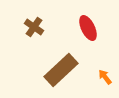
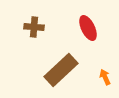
brown cross: rotated 30 degrees counterclockwise
orange arrow: rotated 14 degrees clockwise
